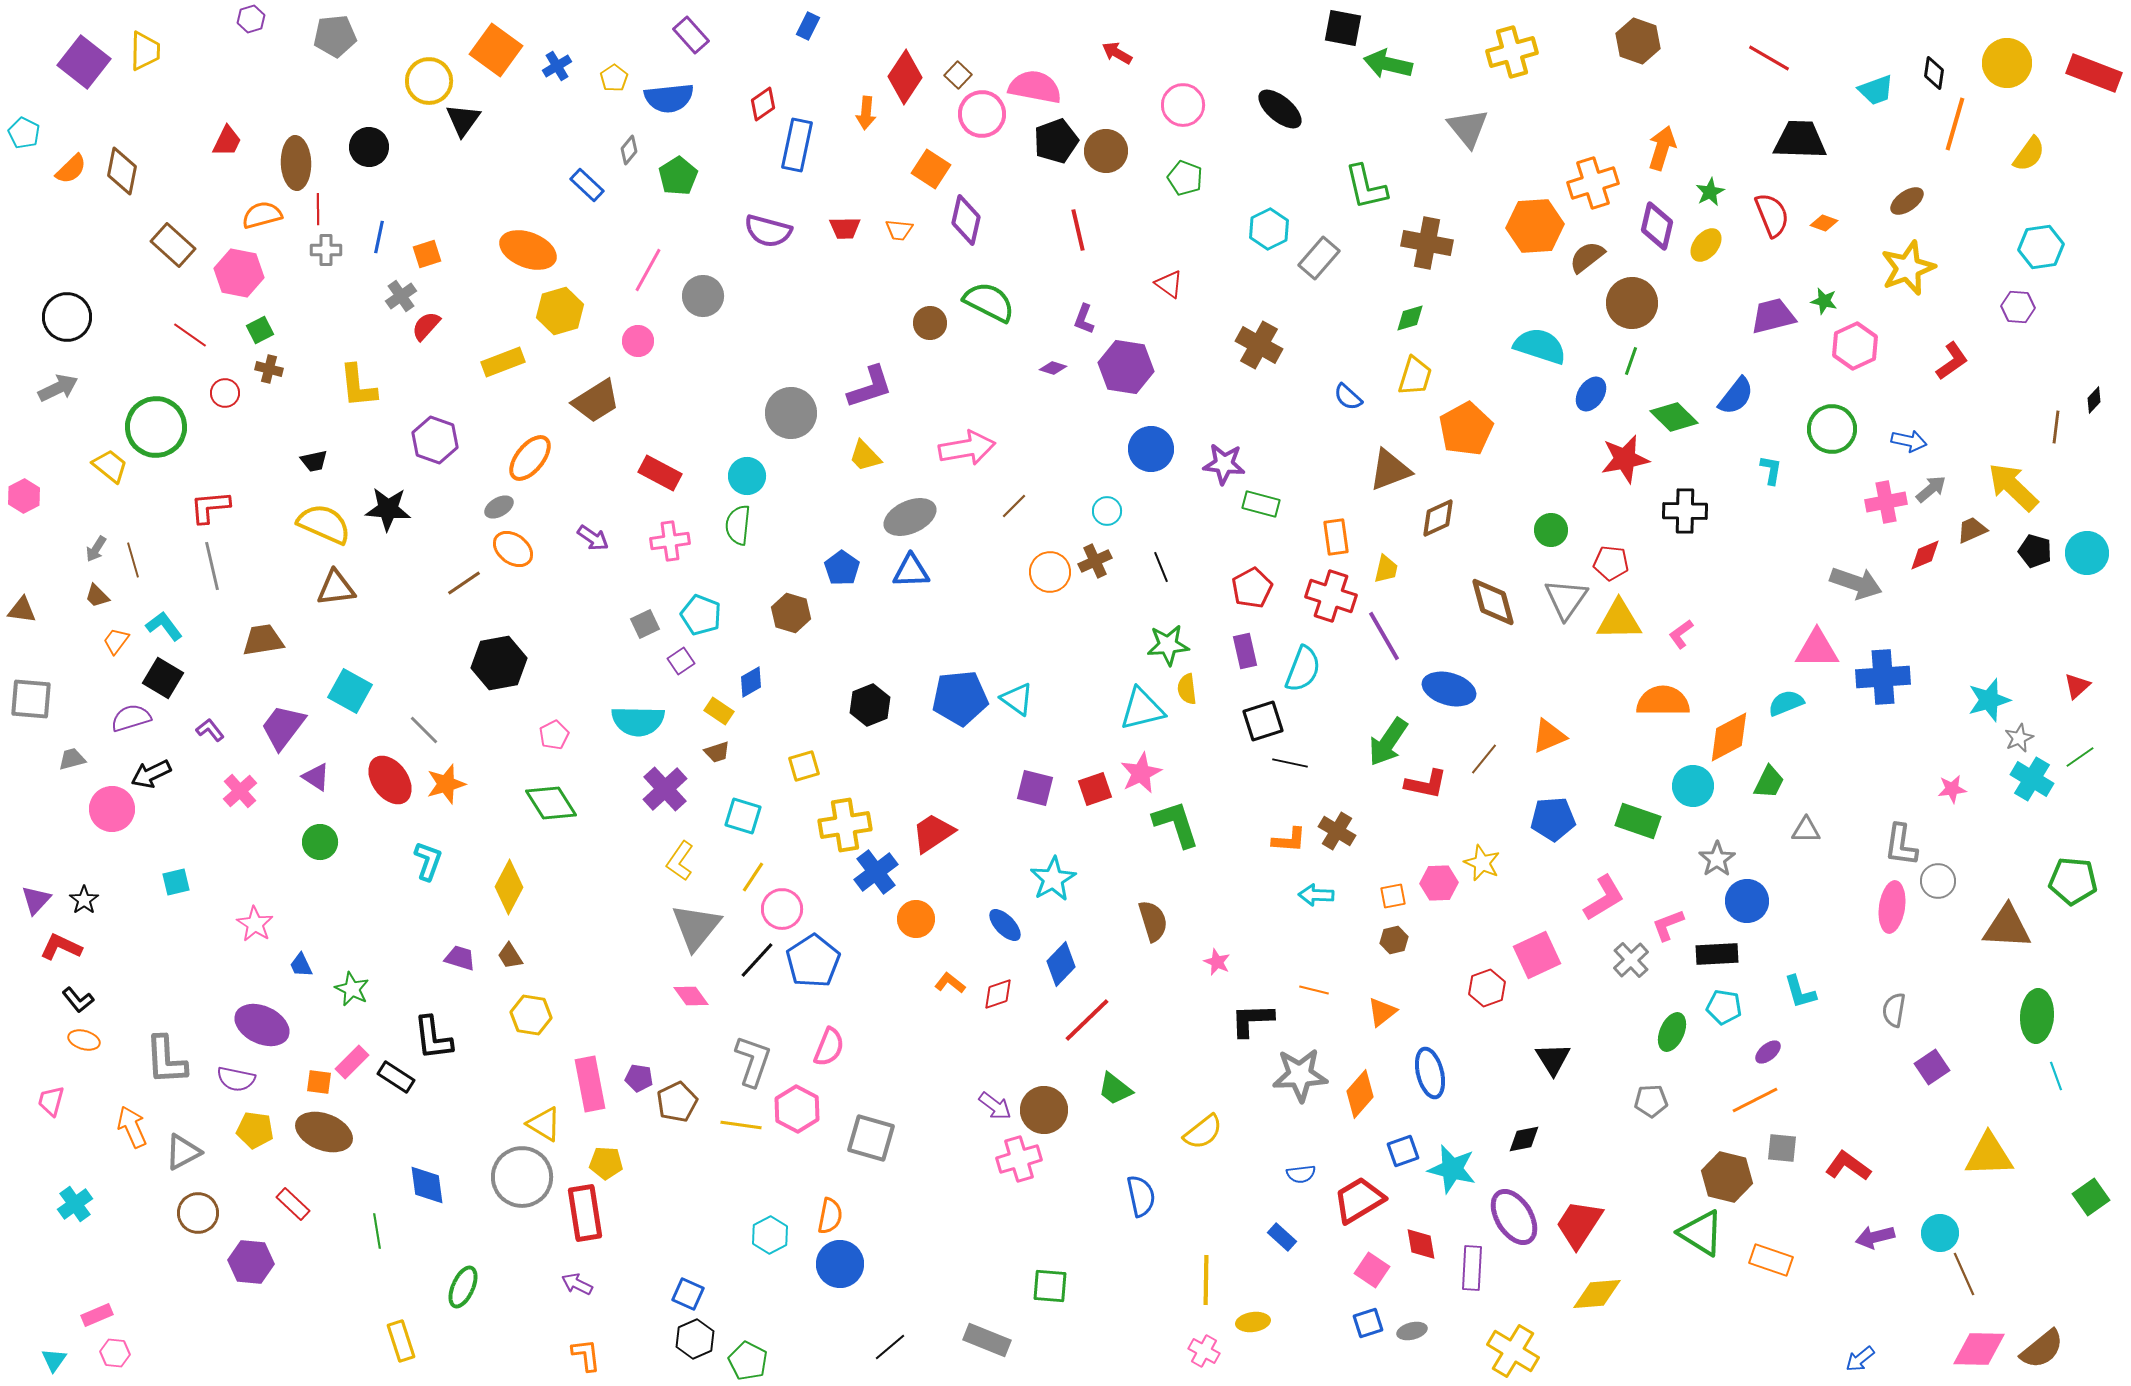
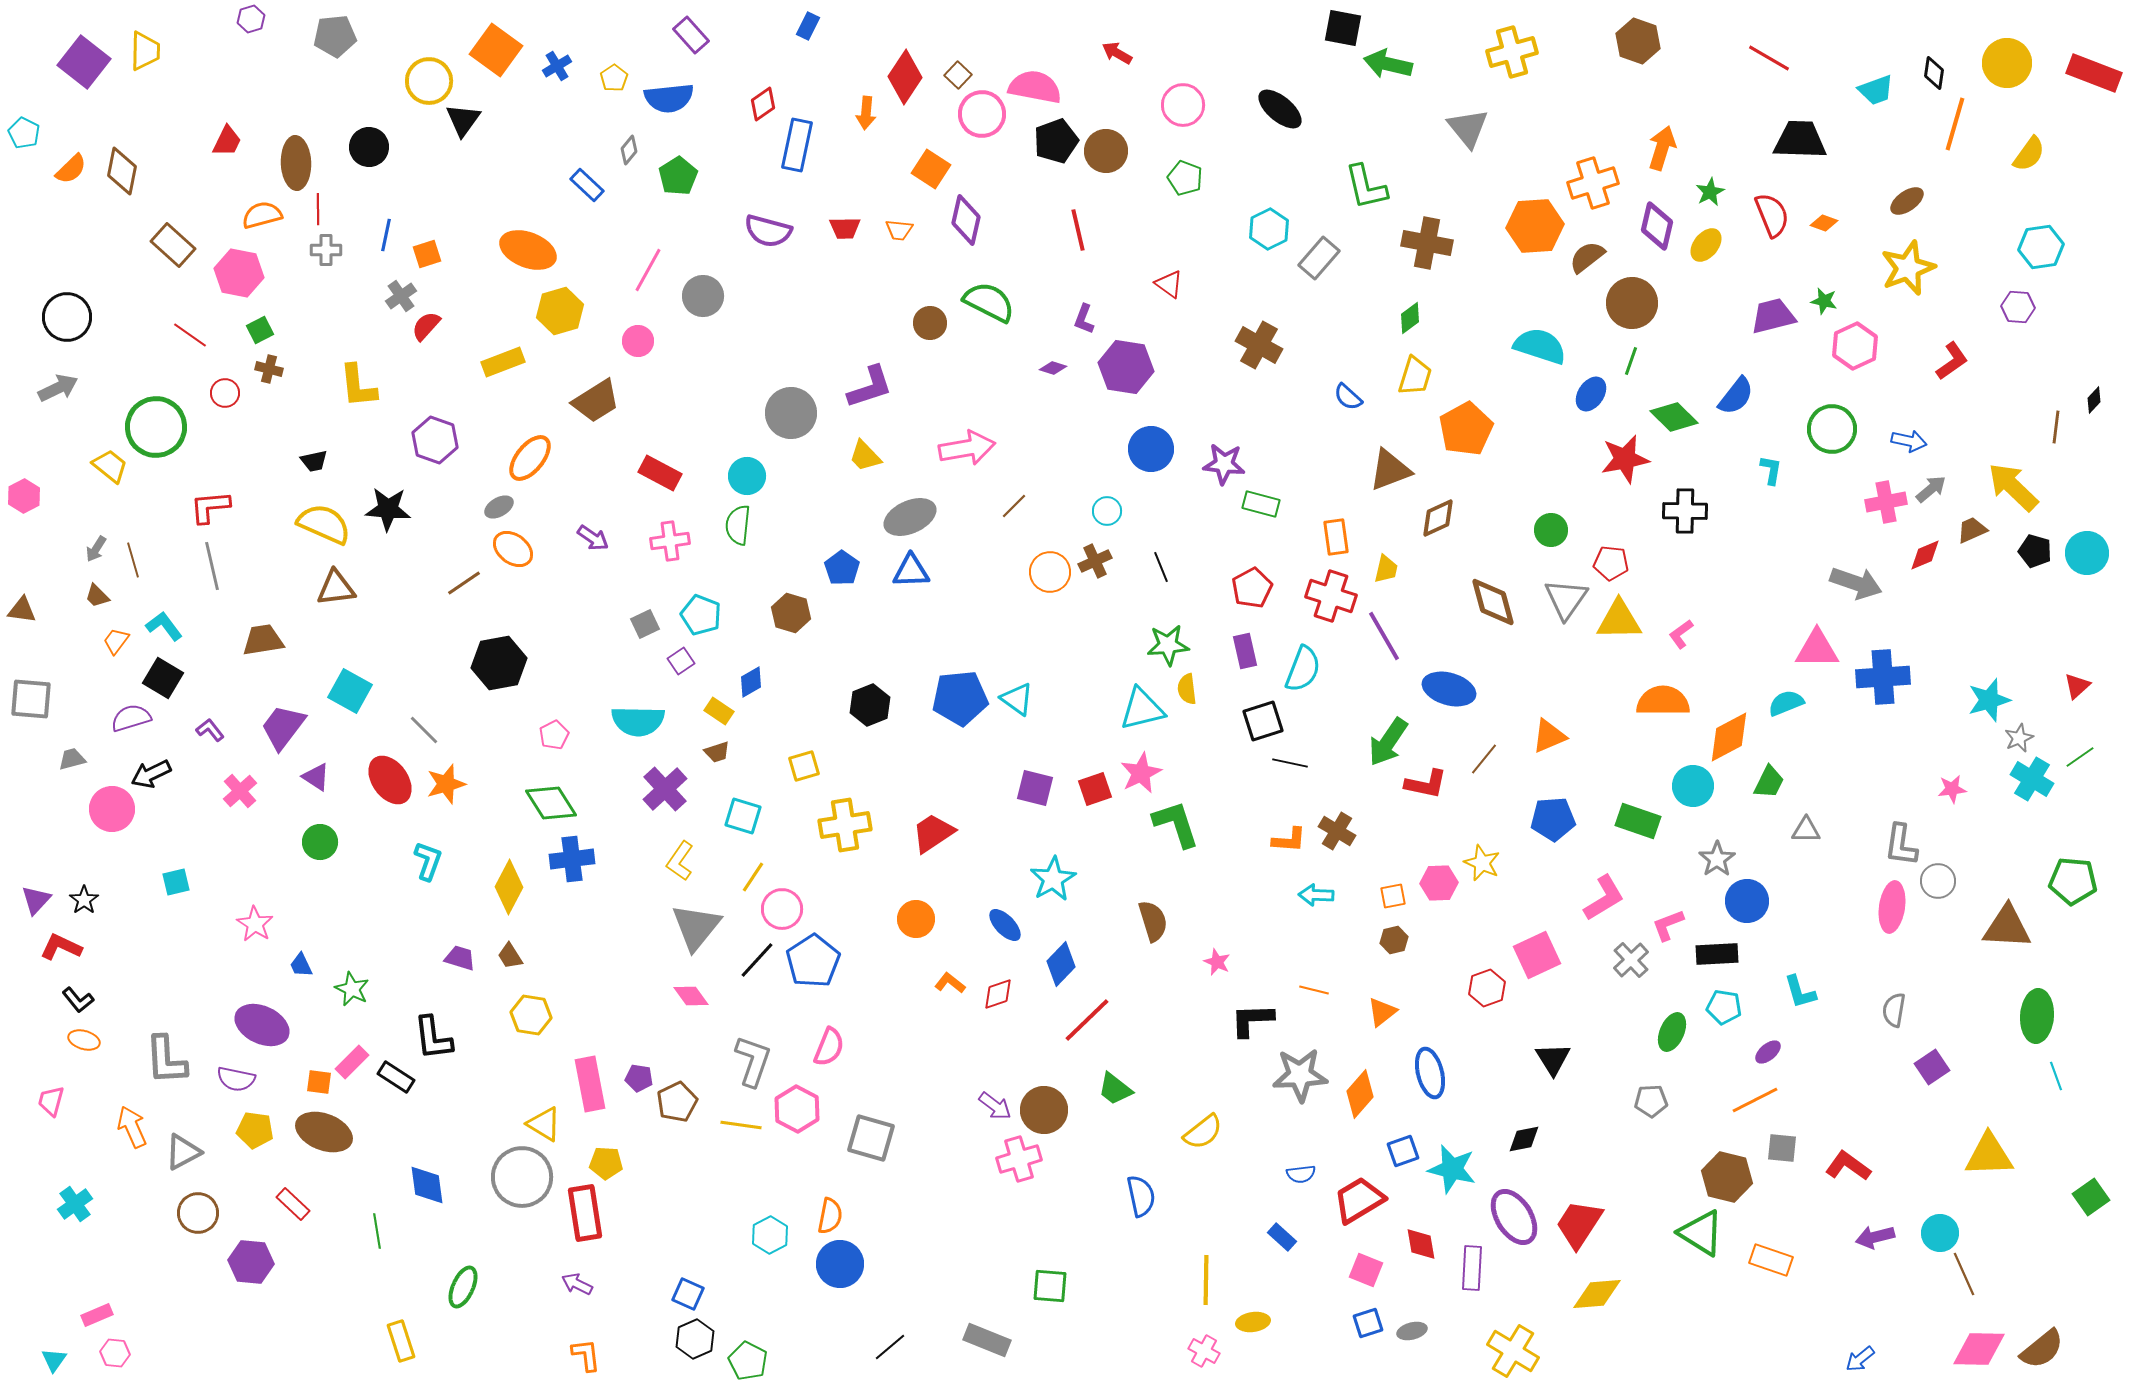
blue line at (379, 237): moved 7 px right, 2 px up
green diamond at (1410, 318): rotated 20 degrees counterclockwise
blue cross at (876, 872): moved 304 px left, 13 px up; rotated 30 degrees clockwise
pink square at (1372, 1270): moved 6 px left; rotated 12 degrees counterclockwise
